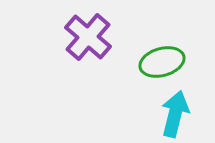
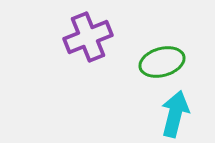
purple cross: rotated 27 degrees clockwise
